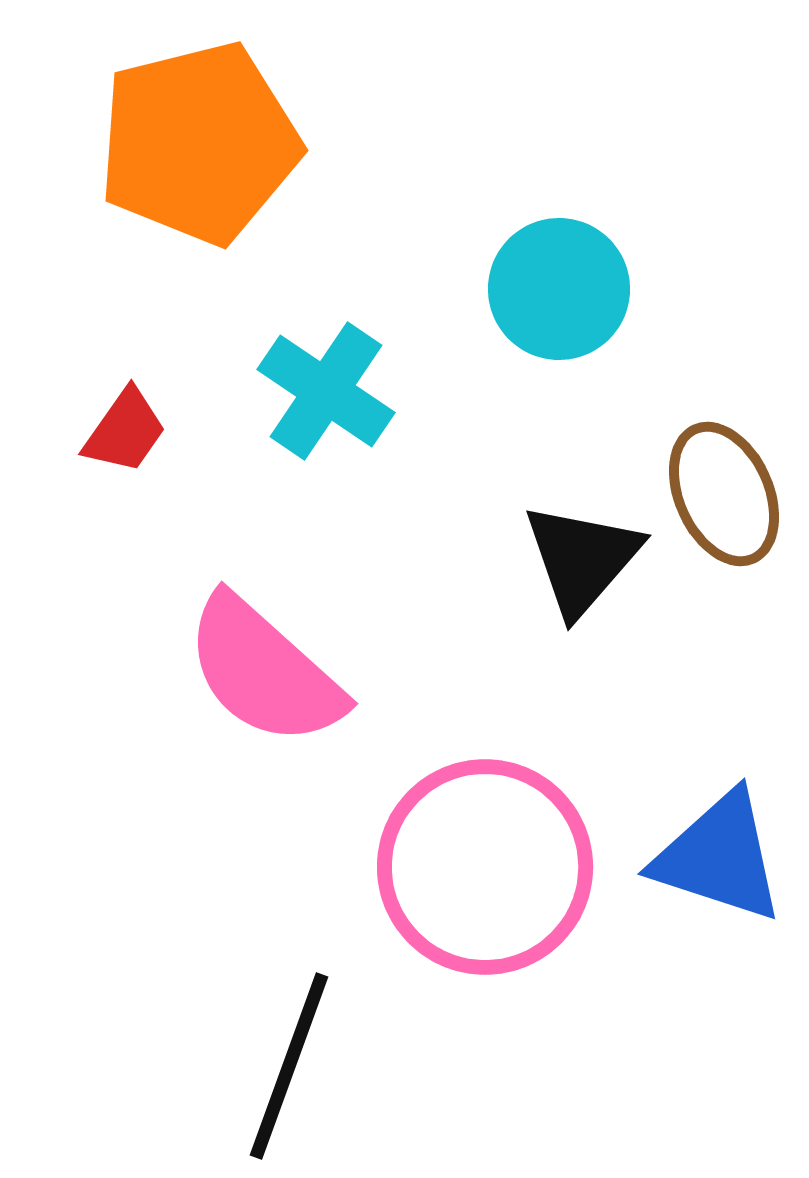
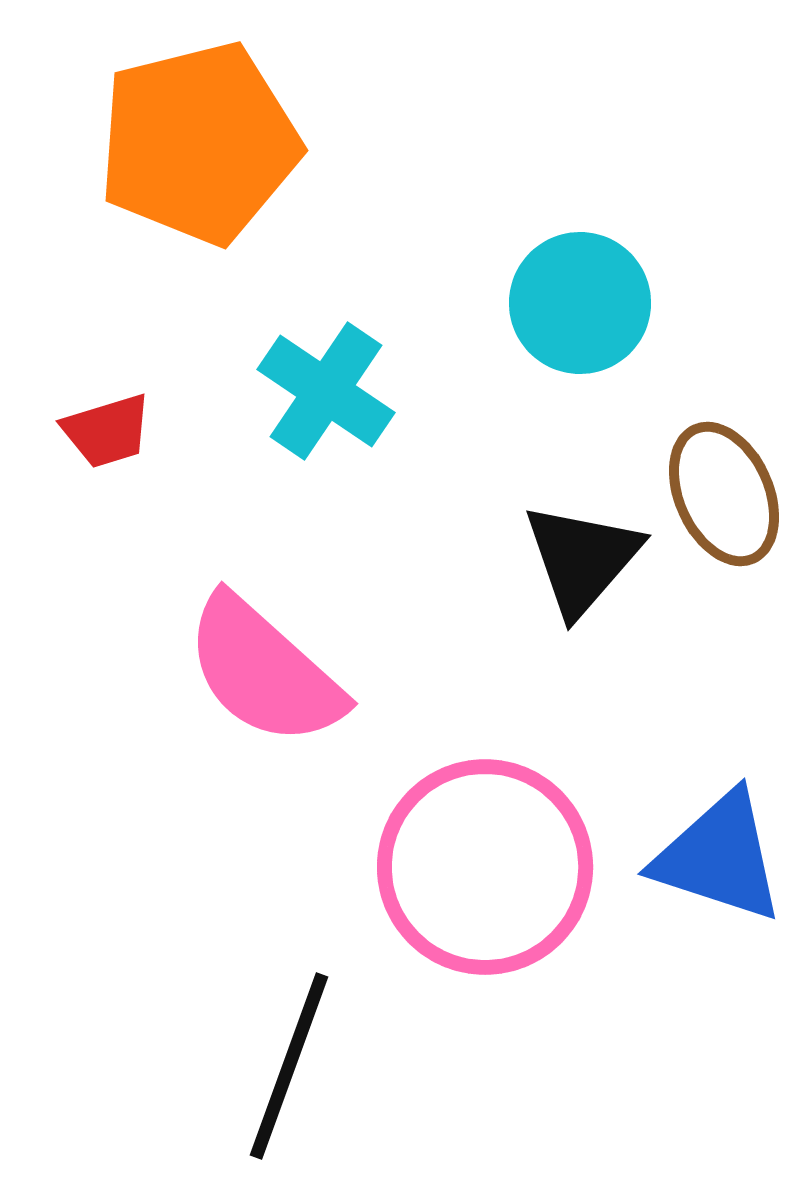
cyan circle: moved 21 px right, 14 px down
red trapezoid: moved 18 px left; rotated 38 degrees clockwise
